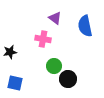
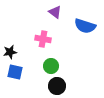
purple triangle: moved 6 px up
blue semicircle: rotated 60 degrees counterclockwise
green circle: moved 3 px left
black circle: moved 11 px left, 7 px down
blue square: moved 11 px up
